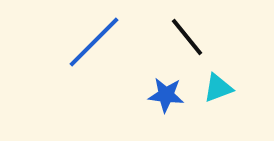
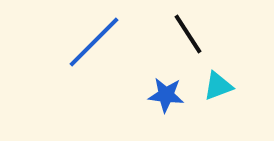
black line: moved 1 px right, 3 px up; rotated 6 degrees clockwise
cyan triangle: moved 2 px up
